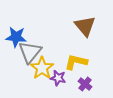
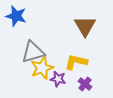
brown triangle: rotated 10 degrees clockwise
blue star: moved 21 px up; rotated 10 degrees clockwise
gray triangle: moved 3 px right; rotated 35 degrees clockwise
yellow star: rotated 15 degrees clockwise
purple star: moved 1 px down
